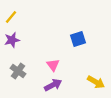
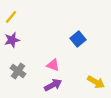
blue square: rotated 21 degrees counterclockwise
pink triangle: rotated 32 degrees counterclockwise
